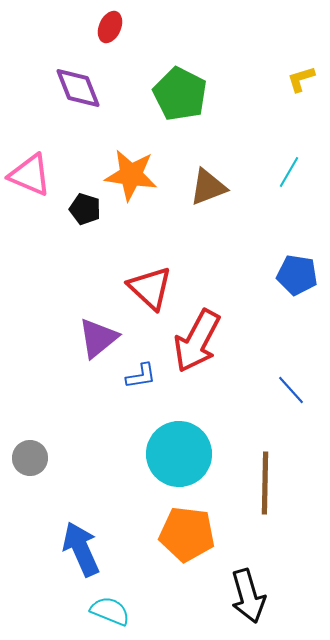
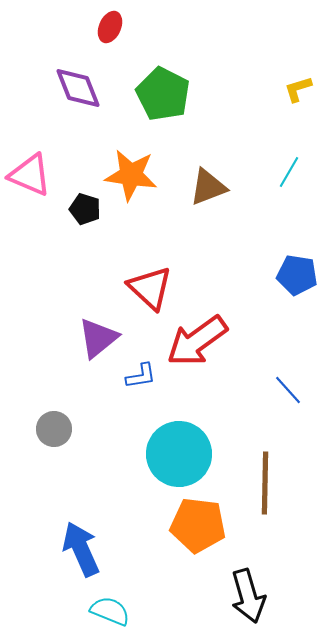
yellow L-shape: moved 3 px left, 10 px down
green pentagon: moved 17 px left
red arrow: rotated 26 degrees clockwise
blue line: moved 3 px left
gray circle: moved 24 px right, 29 px up
orange pentagon: moved 11 px right, 9 px up
